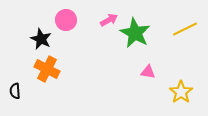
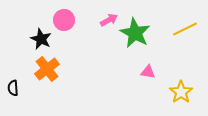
pink circle: moved 2 px left
orange cross: rotated 25 degrees clockwise
black semicircle: moved 2 px left, 3 px up
